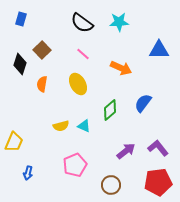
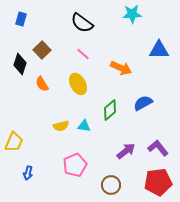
cyan star: moved 13 px right, 8 px up
orange semicircle: rotated 42 degrees counterclockwise
blue semicircle: rotated 24 degrees clockwise
cyan triangle: rotated 16 degrees counterclockwise
